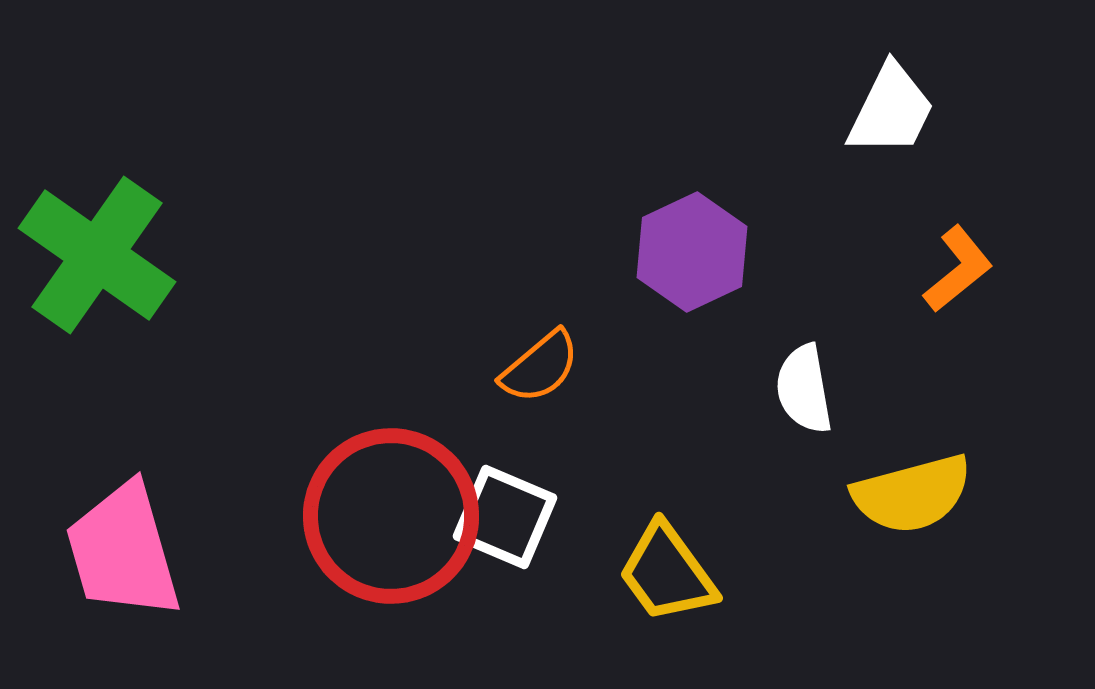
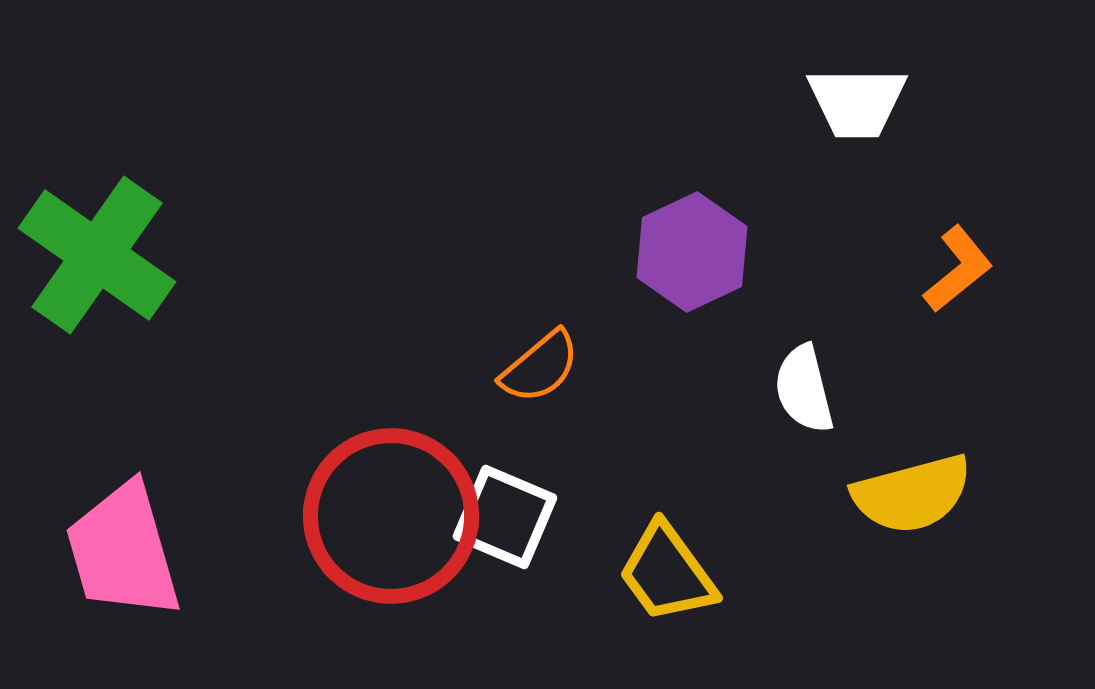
white trapezoid: moved 34 px left, 8 px up; rotated 64 degrees clockwise
white semicircle: rotated 4 degrees counterclockwise
